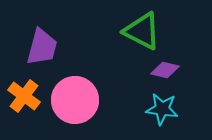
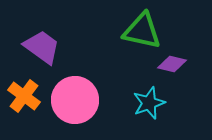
green triangle: rotated 15 degrees counterclockwise
purple trapezoid: rotated 69 degrees counterclockwise
purple diamond: moved 7 px right, 6 px up
cyan star: moved 13 px left, 6 px up; rotated 28 degrees counterclockwise
